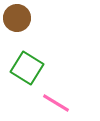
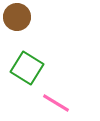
brown circle: moved 1 px up
